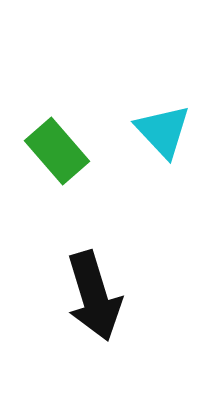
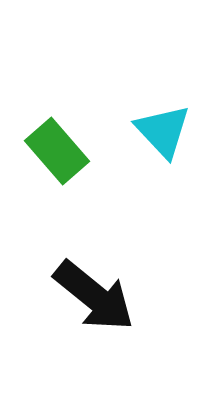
black arrow: rotated 34 degrees counterclockwise
